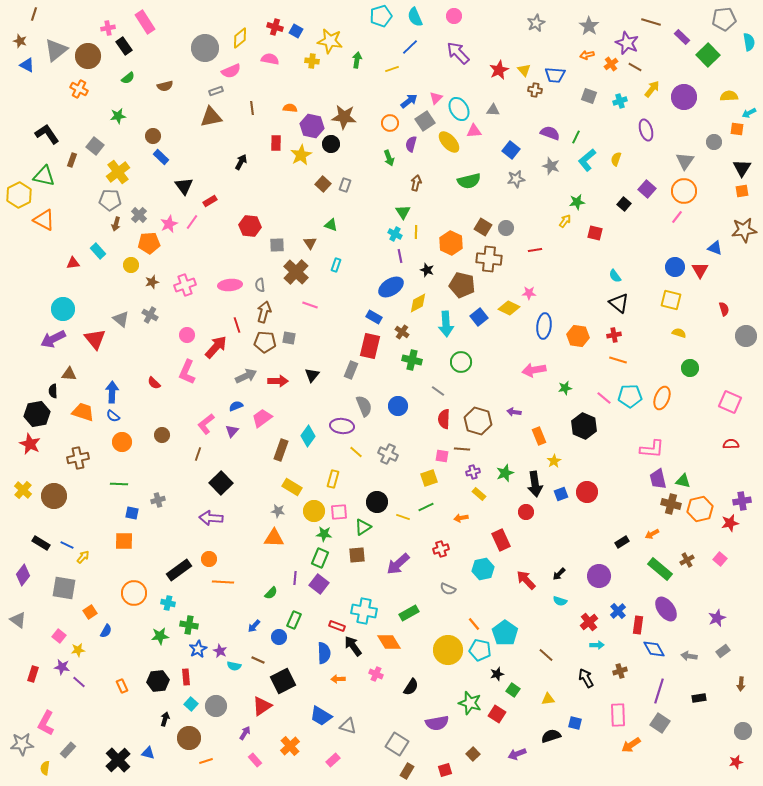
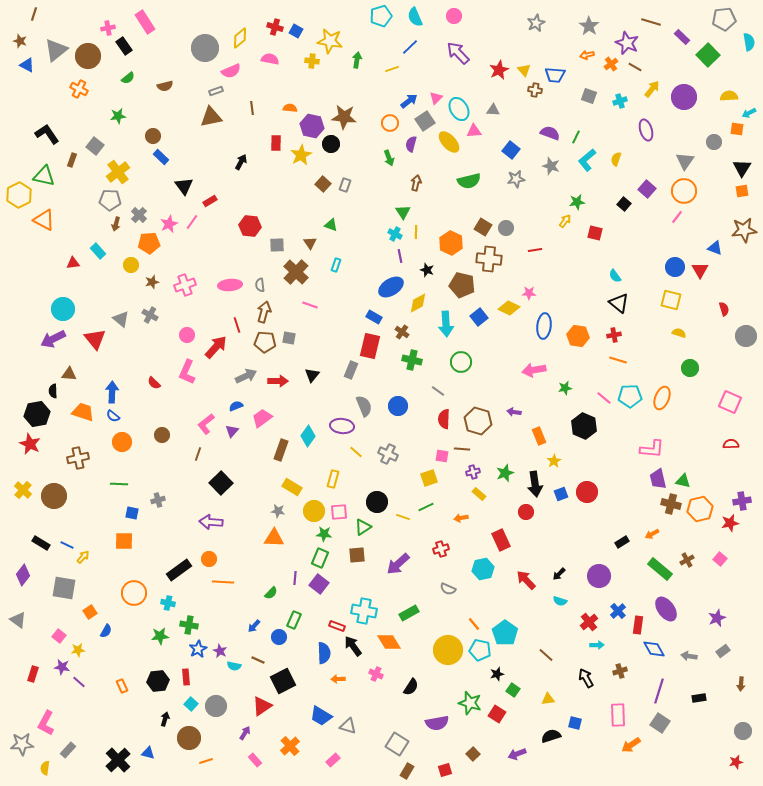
purple arrow at (211, 518): moved 4 px down
